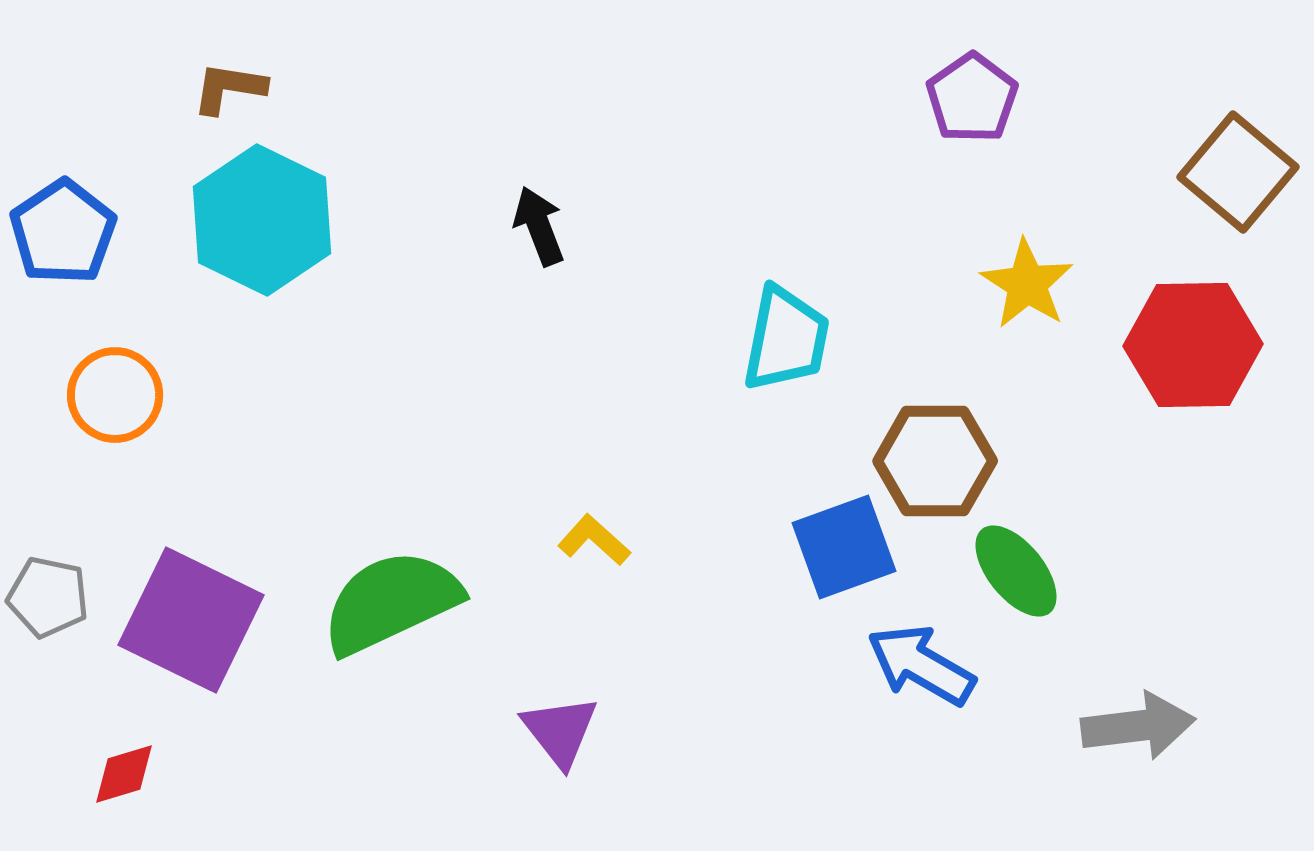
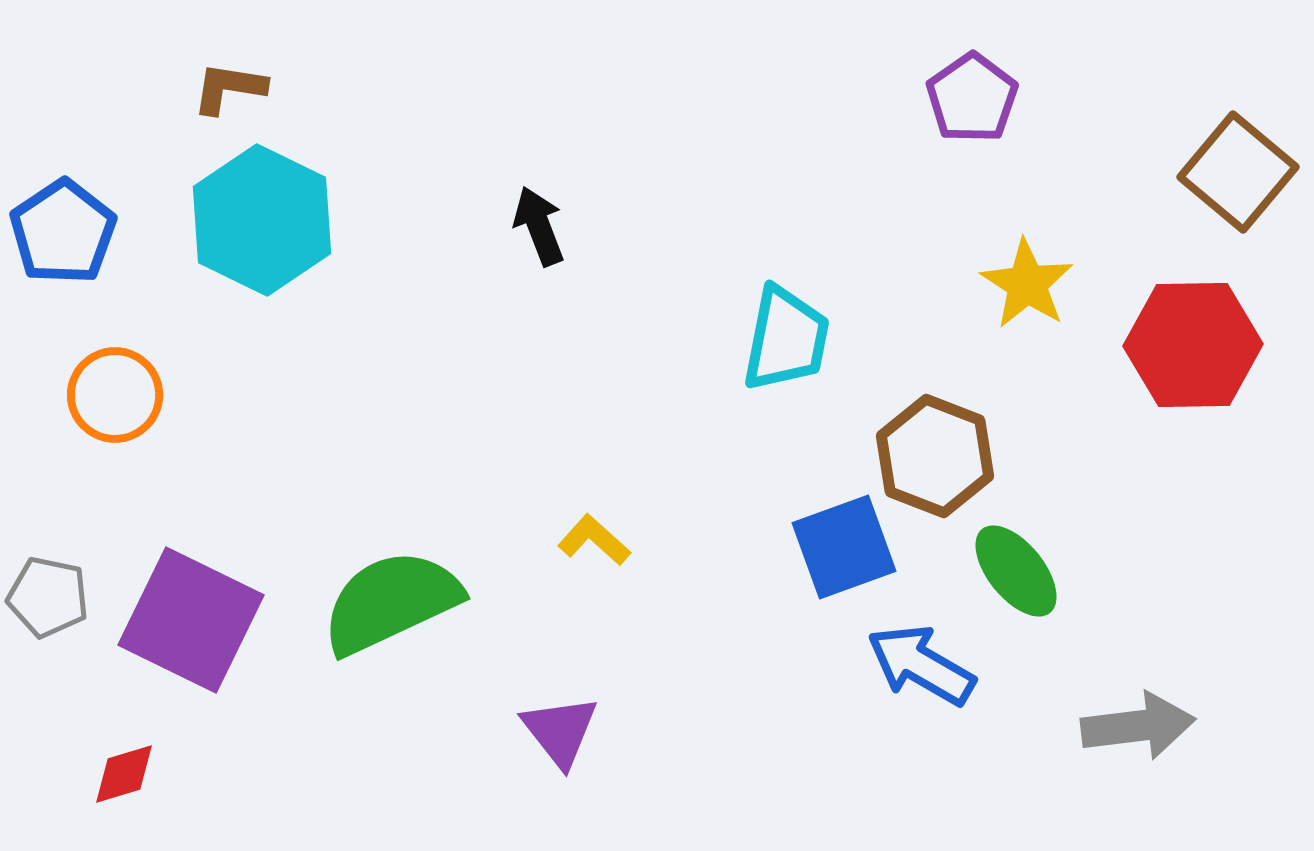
brown hexagon: moved 5 px up; rotated 21 degrees clockwise
